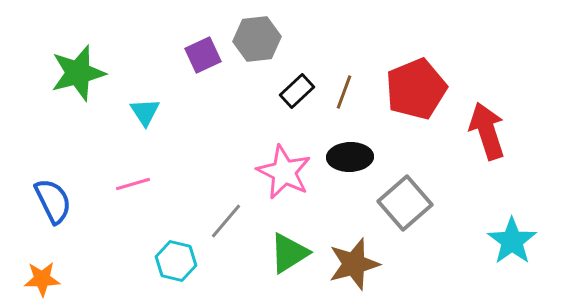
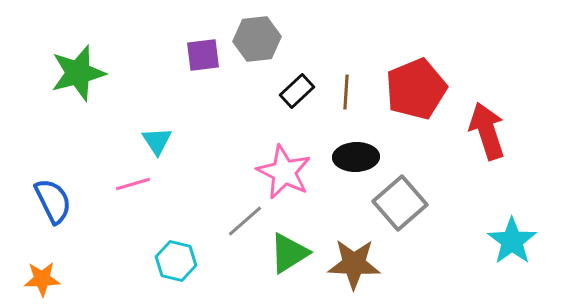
purple square: rotated 18 degrees clockwise
brown line: moved 2 px right; rotated 16 degrees counterclockwise
cyan triangle: moved 12 px right, 29 px down
black ellipse: moved 6 px right
gray square: moved 5 px left
gray line: moved 19 px right; rotated 9 degrees clockwise
brown star: rotated 18 degrees clockwise
